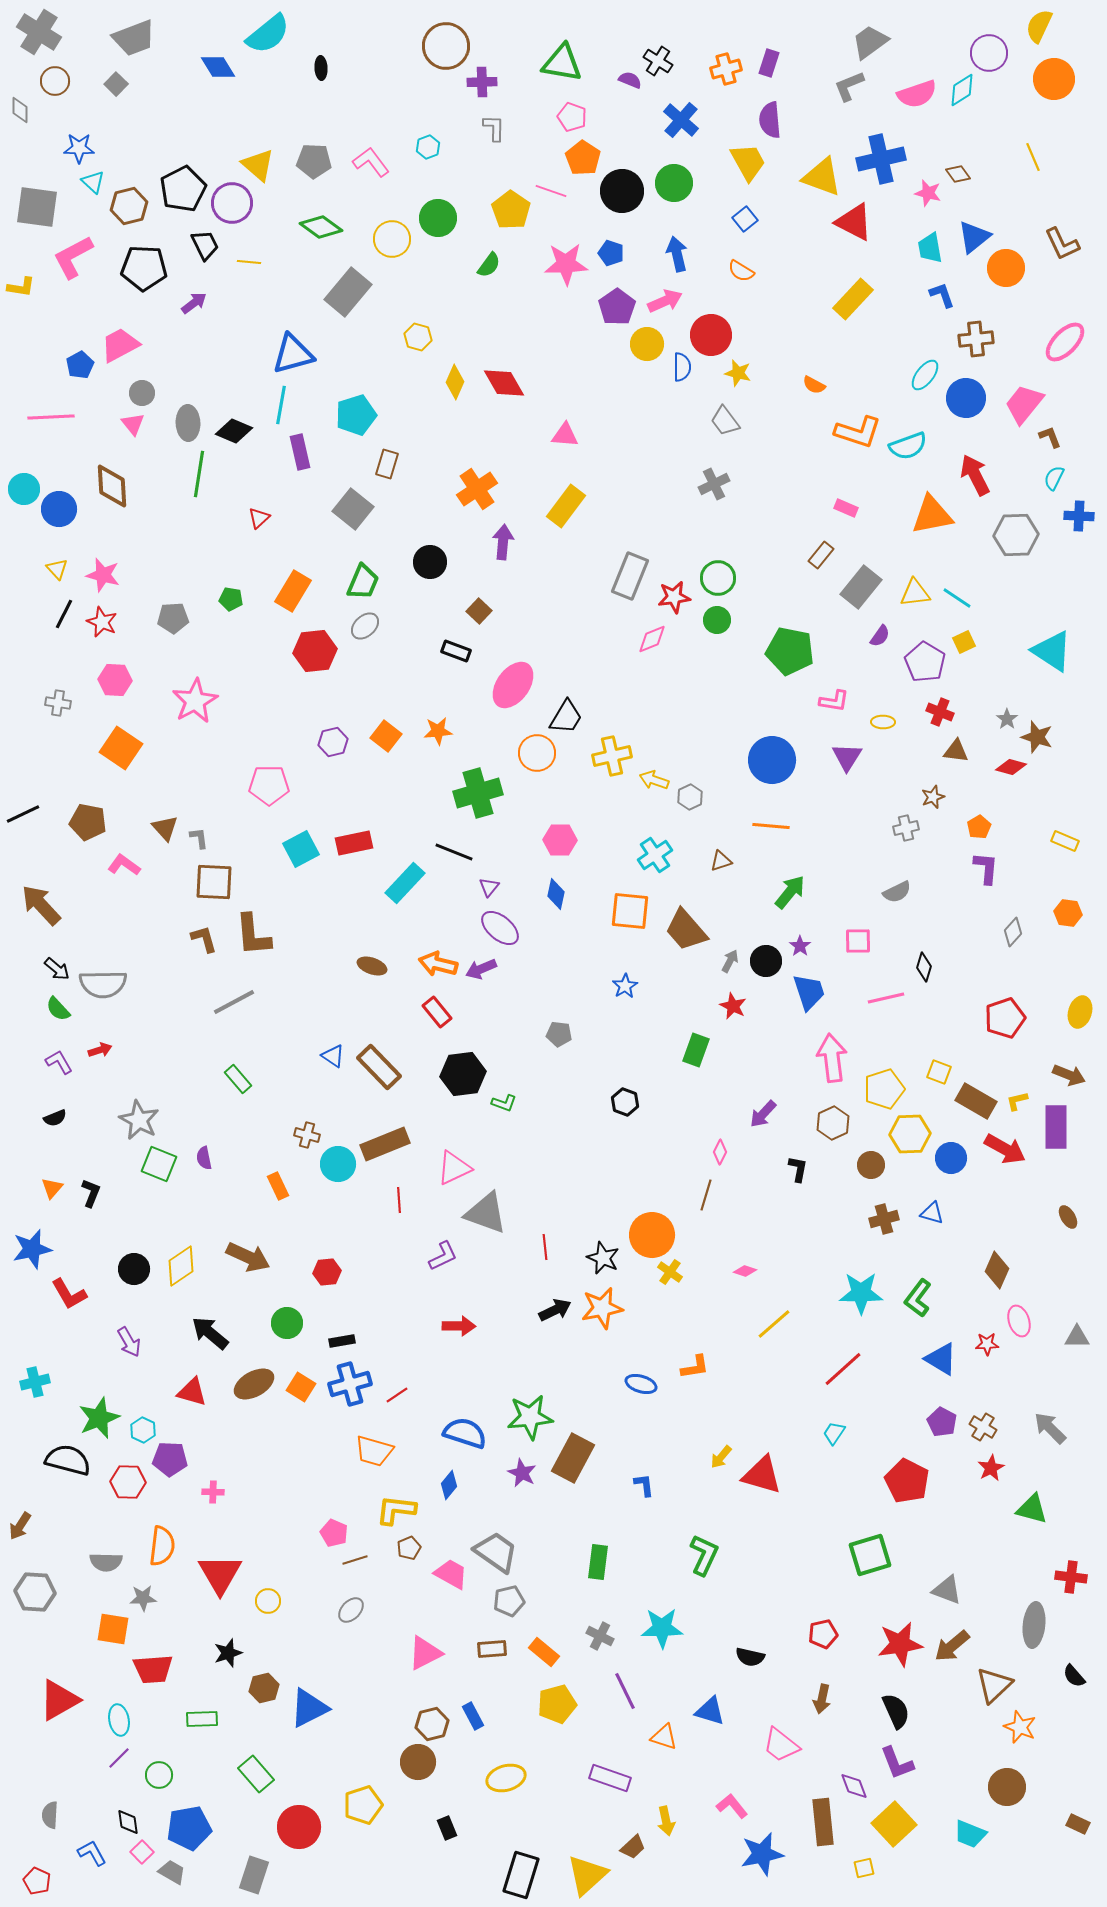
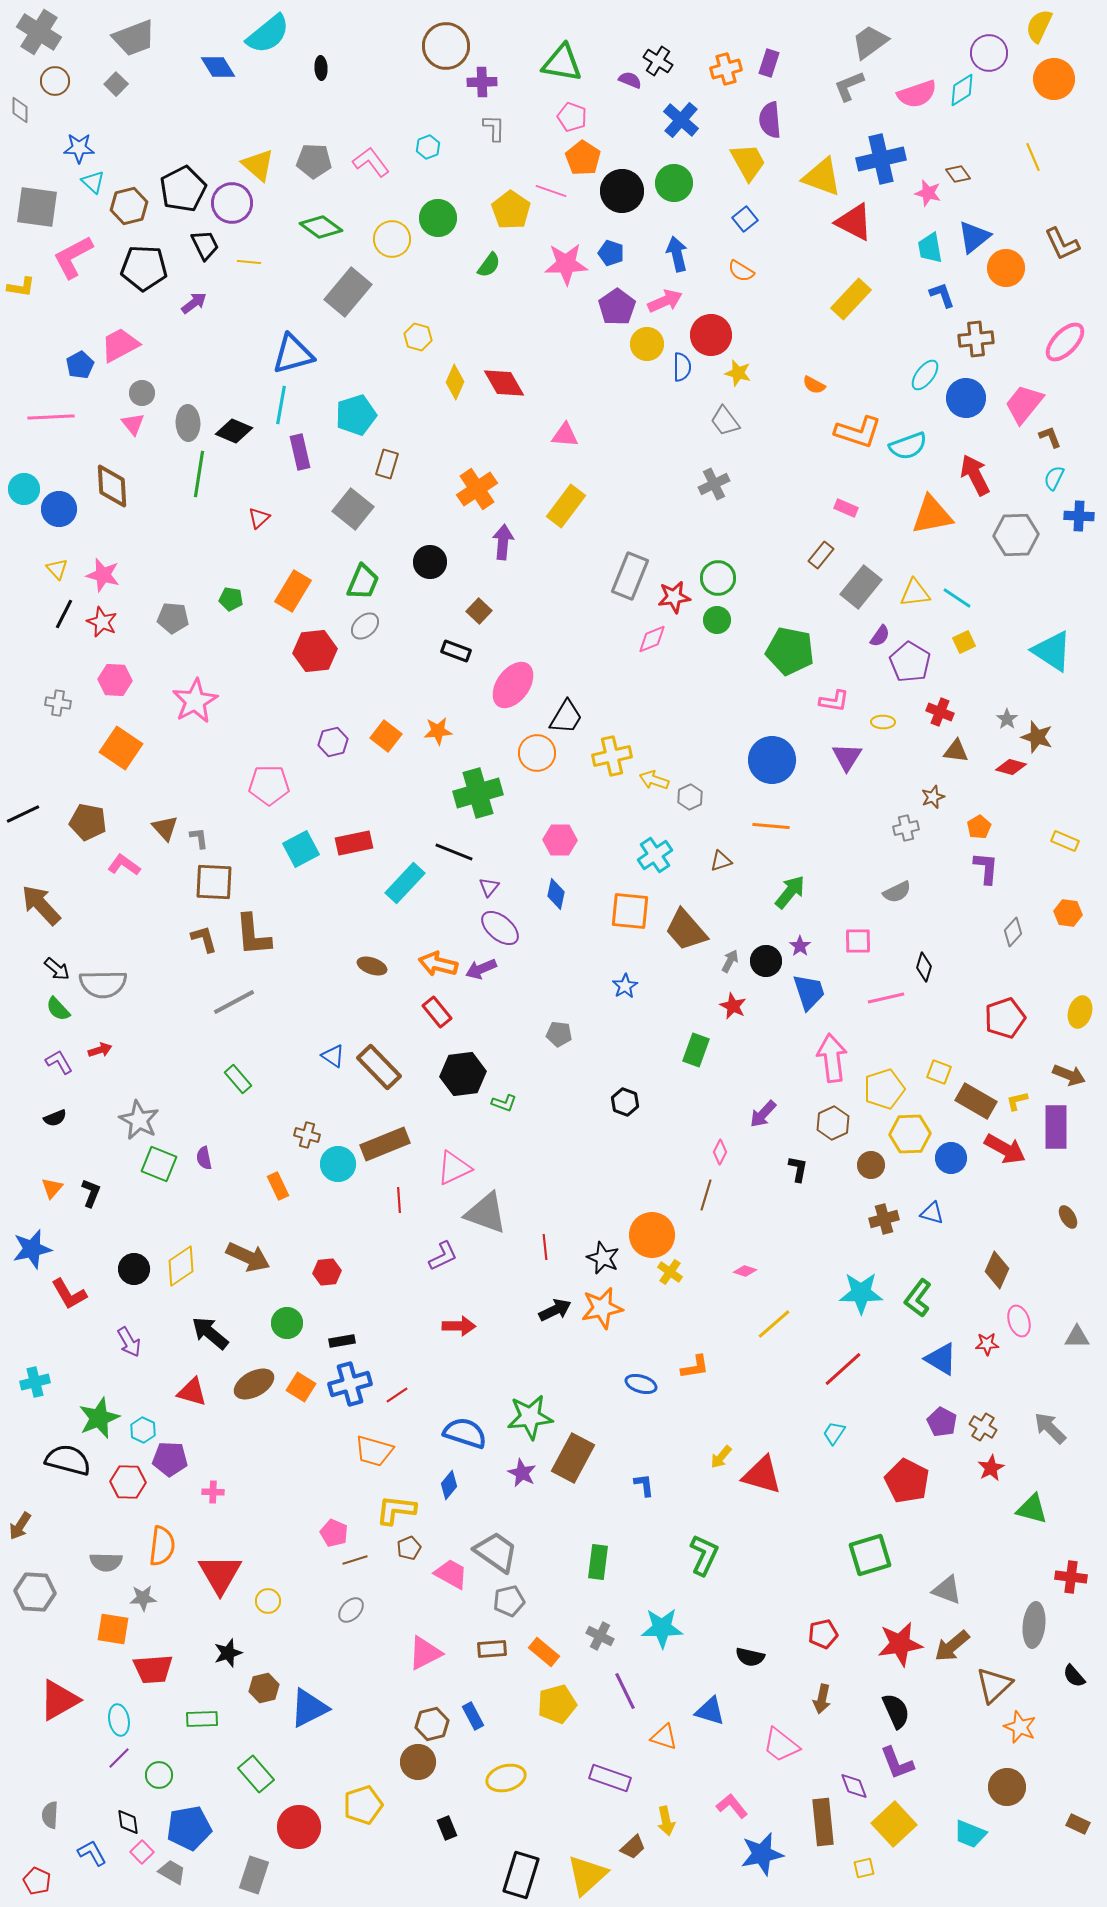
yellow rectangle at (853, 299): moved 2 px left
gray pentagon at (173, 618): rotated 8 degrees clockwise
purple pentagon at (925, 662): moved 15 px left
